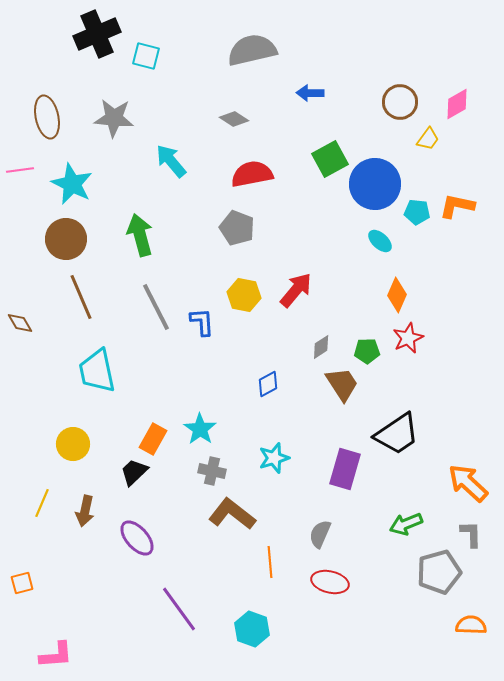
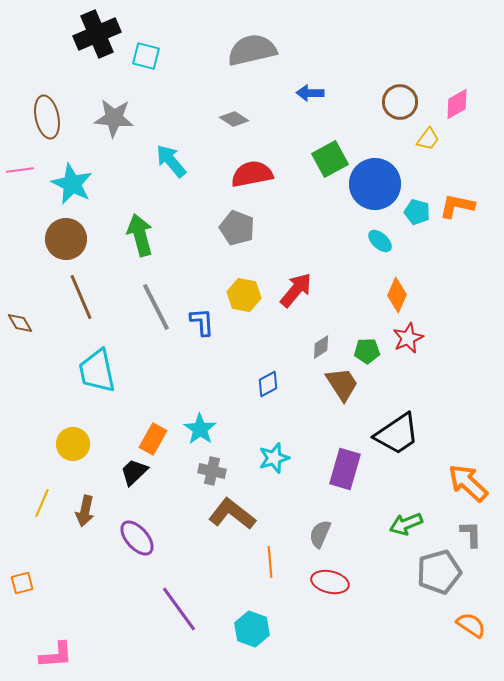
cyan pentagon at (417, 212): rotated 10 degrees clockwise
orange semicircle at (471, 625): rotated 32 degrees clockwise
